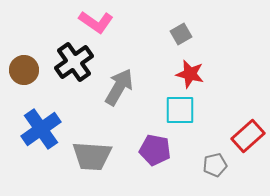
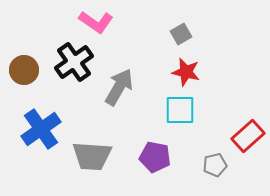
red star: moved 4 px left, 2 px up
purple pentagon: moved 7 px down
